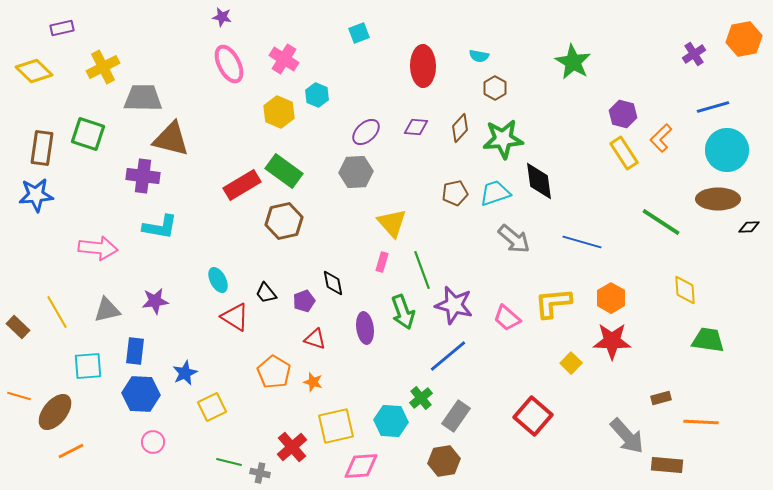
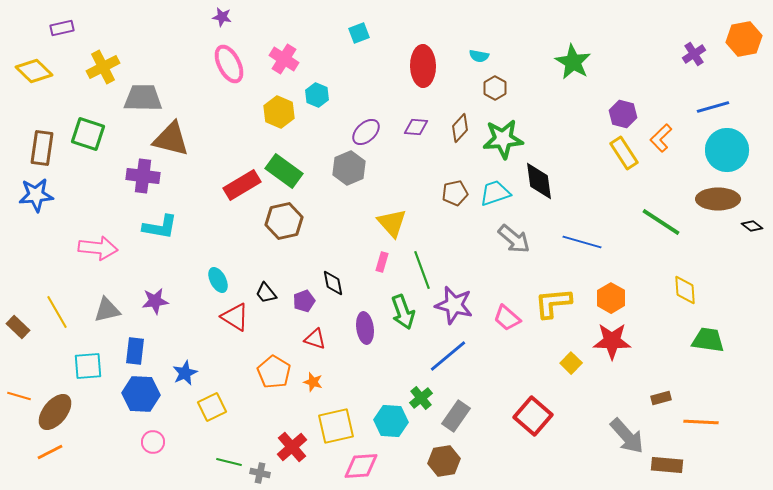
gray hexagon at (356, 172): moved 7 px left, 4 px up; rotated 20 degrees counterclockwise
black diamond at (749, 227): moved 3 px right, 1 px up; rotated 40 degrees clockwise
orange line at (71, 451): moved 21 px left, 1 px down
